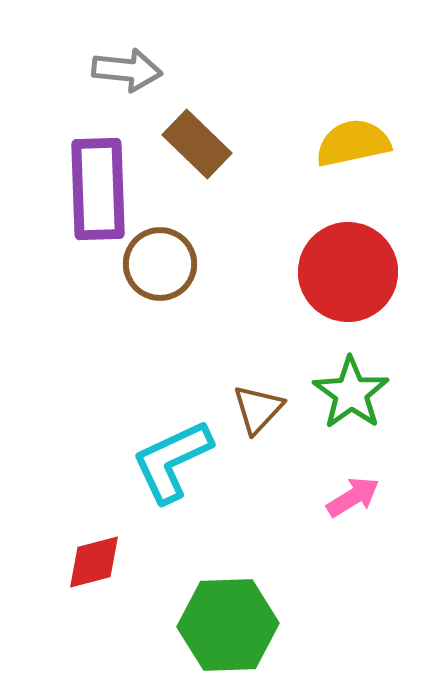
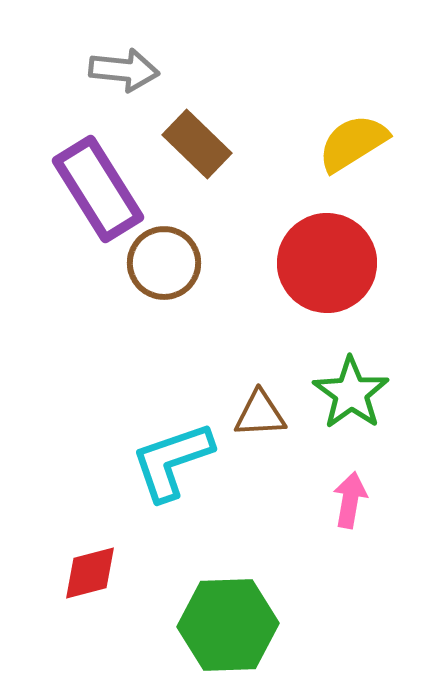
gray arrow: moved 3 px left
yellow semicircle: rotated 20 degrees counterclockwise
purple rectangle: rotated 30 degrees counterclockwise
brown circle: moved 4 px right, 1 px up
red circle: moved 21 px left, 9 px up
brown triangle: moved 2 px right, 5 px down; rotated 44 degrees clockwise
cyan L-shape: rotated 6 degrees clockwise
pink arrow: moved 3 px left, 3 px down; rotated 48 degrees counterclockwise
red diamond: moved 4 px left, 11 px down
